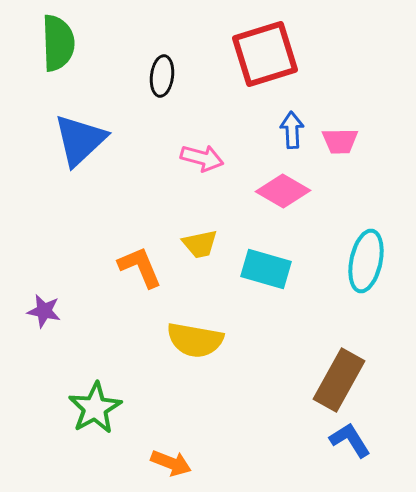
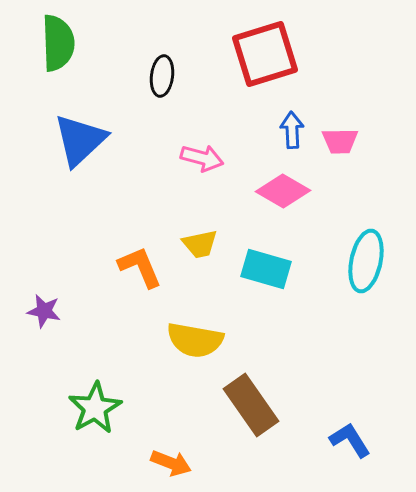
brown rectangle: moved 88 px left, 25 px down; rotated 64 degrees counterclockwise
